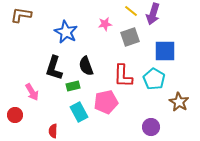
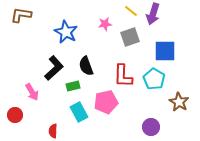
black L-shape: rotated 150 degrees counterclockwise
